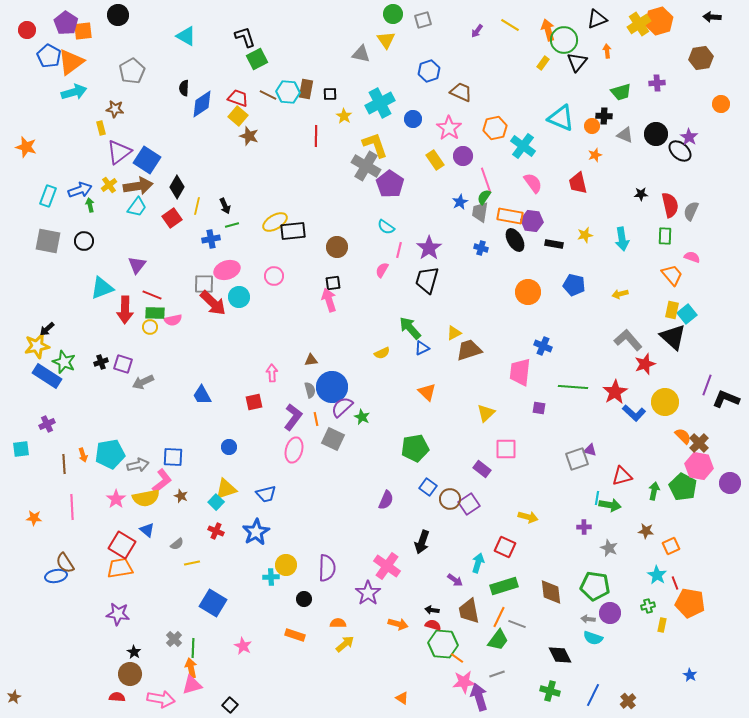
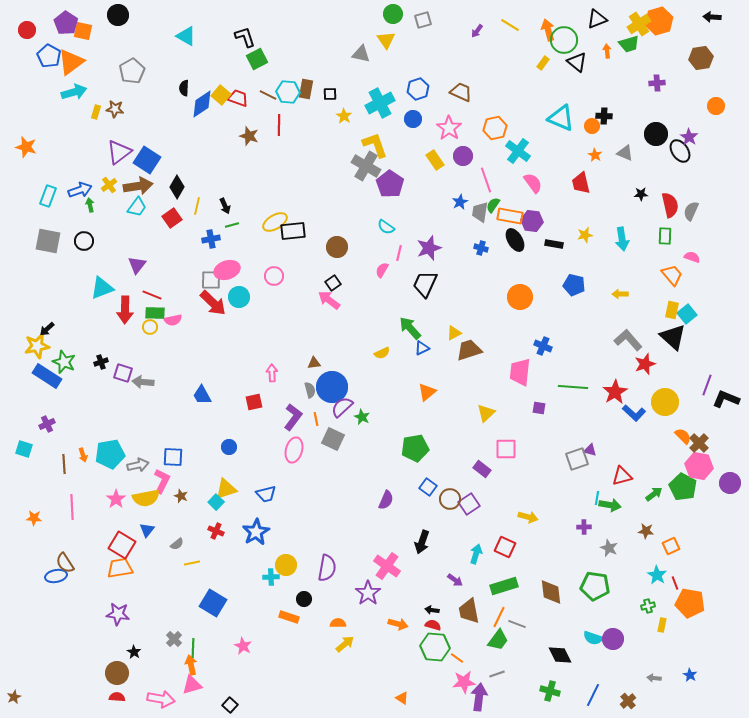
orange square at (83, 31): rotated 18 degrees clockwise
black triangle at (577, 62): rotated 30 degrees counterclockwise
blue hexagon at (429, 71): moved 11 px left, 18 px down
green trapezoid at (621, 92): moved 8 px right, 48 px up
orange circle at (721, 104): moved 5 px left, 2 px down
yellow square at (238, 116): moved 17 px left, 21 px up
yellow rectangle at (101, 128): moved 5 px left, 16 px up; rotated 32 degrees clockwise
gray triangle at (625, 135): moved 18 px down
red line at (316, 136): moved 37 px left, 11 px up
cyan cross at (523, 146): moved 5 px left, 5 px down
black ellipse at (680, 151): rotated 15 degrees clockwise
orange star at (595, 155): rotated 24 degrees counterclockwise
red trapezoid at (578, 183): moved 3 px right
green semicircle at (484, 197): moved 9 px right, 8 px down
purple star at (429, 248): rotated 15 degrees clockwise
pink line at (399, 250): moved 3 px down
black trapezoid at (427, 280): moved 2 px left, 4 px down; rotated 8 degrees clockwise
black square at (333, 283): rotated 28 degrees counterclockwise
gray square at (204, 284): moved 7 px right, 4 px up
orange circle at (528, 292): moved 8 px left, 5 px down
yellow arrow at (620, 294): rotated 14 degrees clockwise
pink arrow at (329, 300): rotated 35 degrees counterclockwise
brown triangle at (311, 360): moved 3 px right, 3 px down
purple square at (123, 364): moved 9 px down
gray arrow at (143, 382): rotated 30 degrees clockwise
orange triangle at (427, 392): rotated 36 degrees clockwise
cyan square at (21, 449): moved 3 px right; rotated 24 degrees clockwise
pink L-shape at (162, 481): rotated 25 degrees counterclockwise
green arrow at (654, 491): moved 3 px down; rotated 42 degrees clockwise
blue triangle at (147, 530): rotated 28 degrees clockwise
cyan arrow at (478, 563): moved 2 px left, 9 px up
purple semicircle at (327, 568): rotated 8 degrees clockwise
purple circle at (610, 613): moved 3 px right, 26 px down
gray arrow at (588, 619): moved 66 px right, 59 px down
orange rectangle at (295, 635): moved 6 px left, 18 px up
green hexagon at (443, 644): moved 8 px left, 3 px down
orange arrow at (191, 668): moved 3 px up
brown circle at (130, 674): moved 13 px left, 1 px up
purple arrow at (479, 697): rotated 24 degrees clockwise
